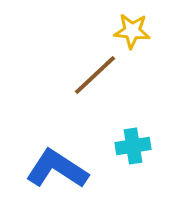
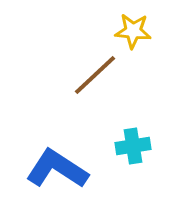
yellow star: moved 1 px right
